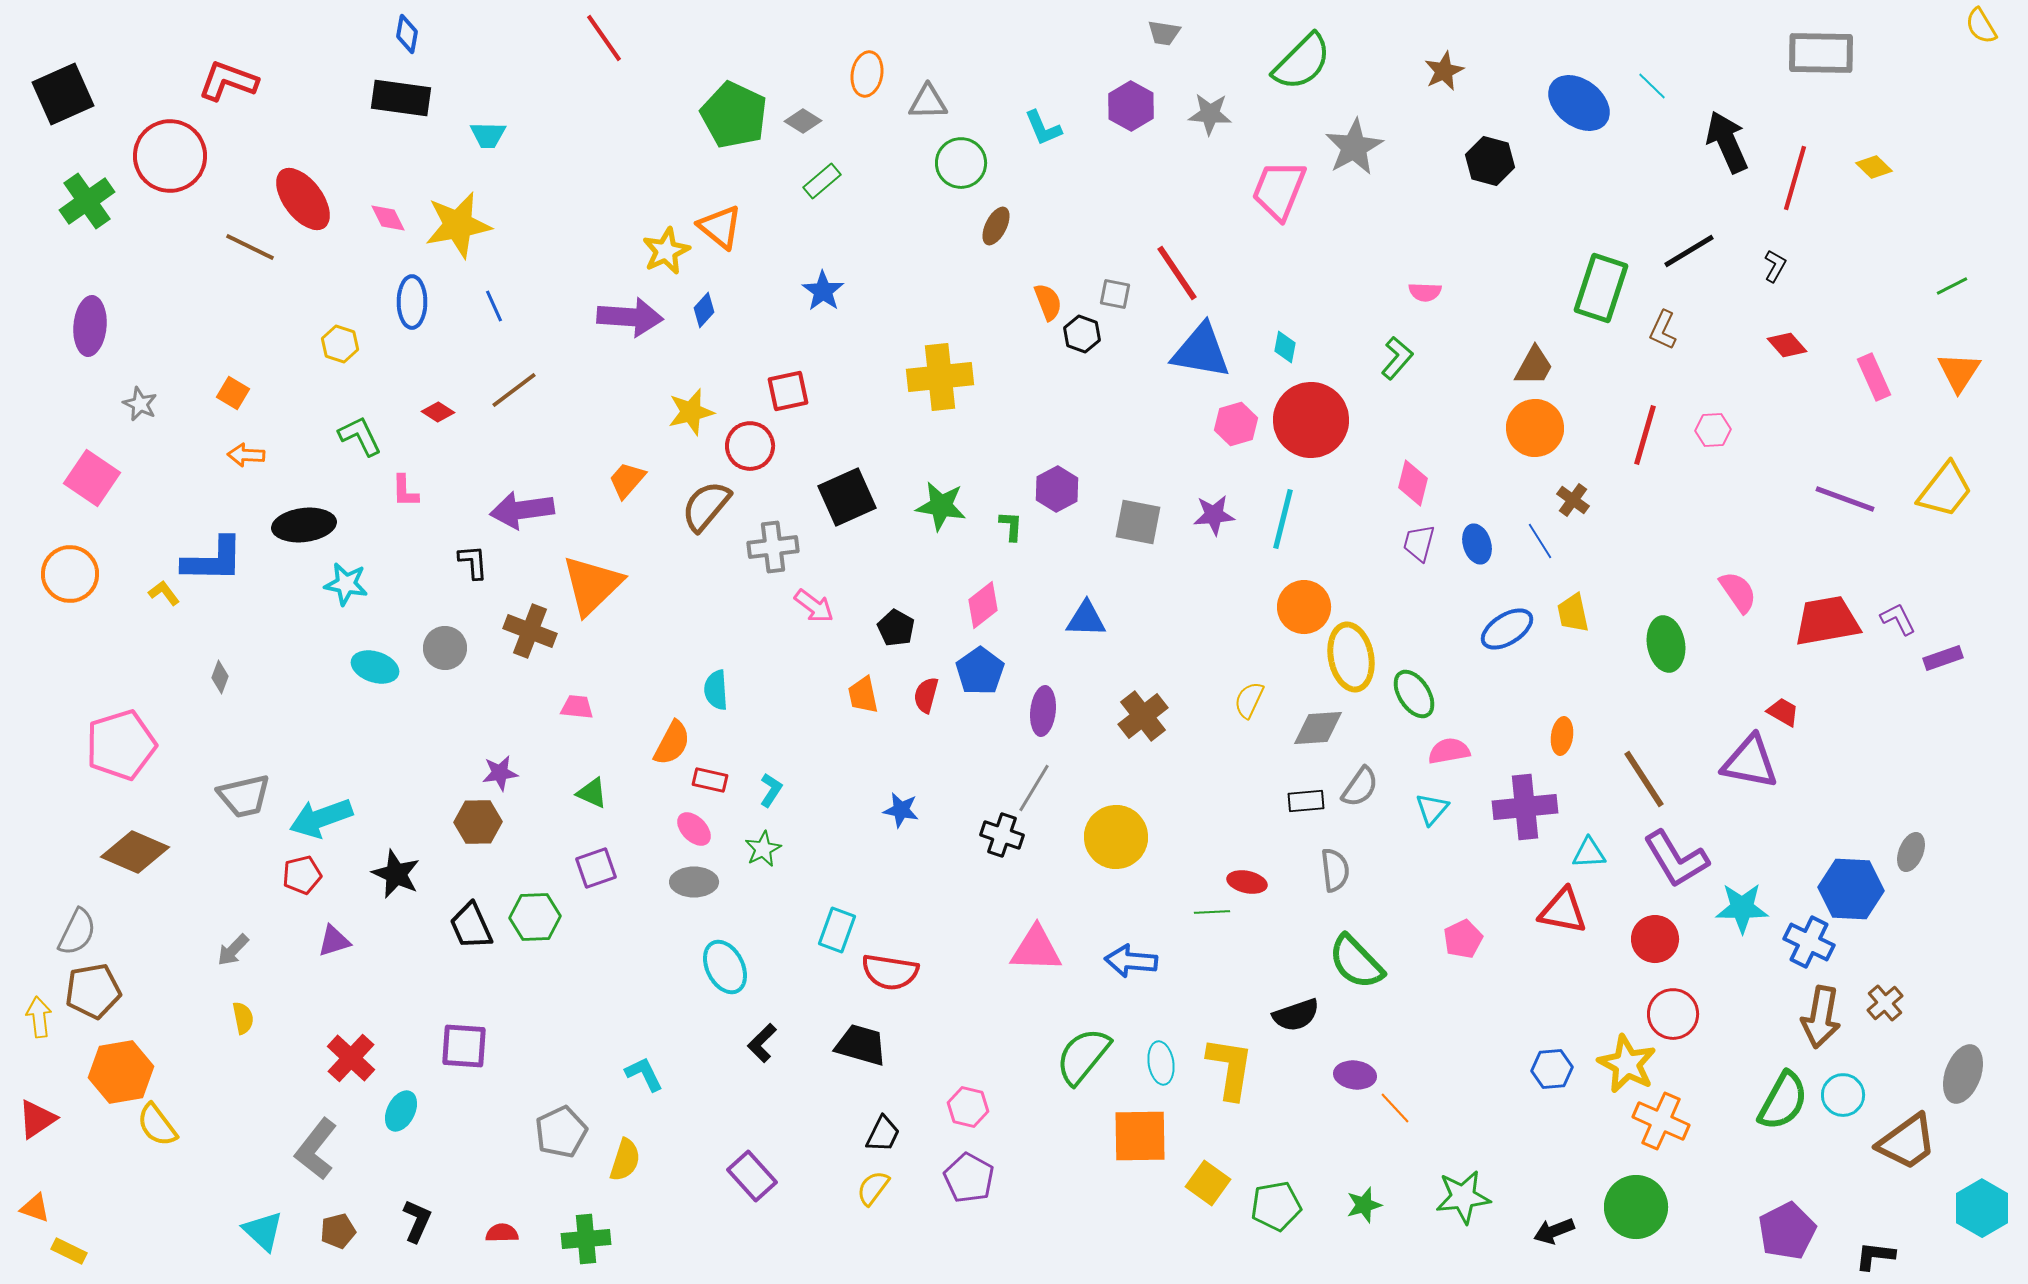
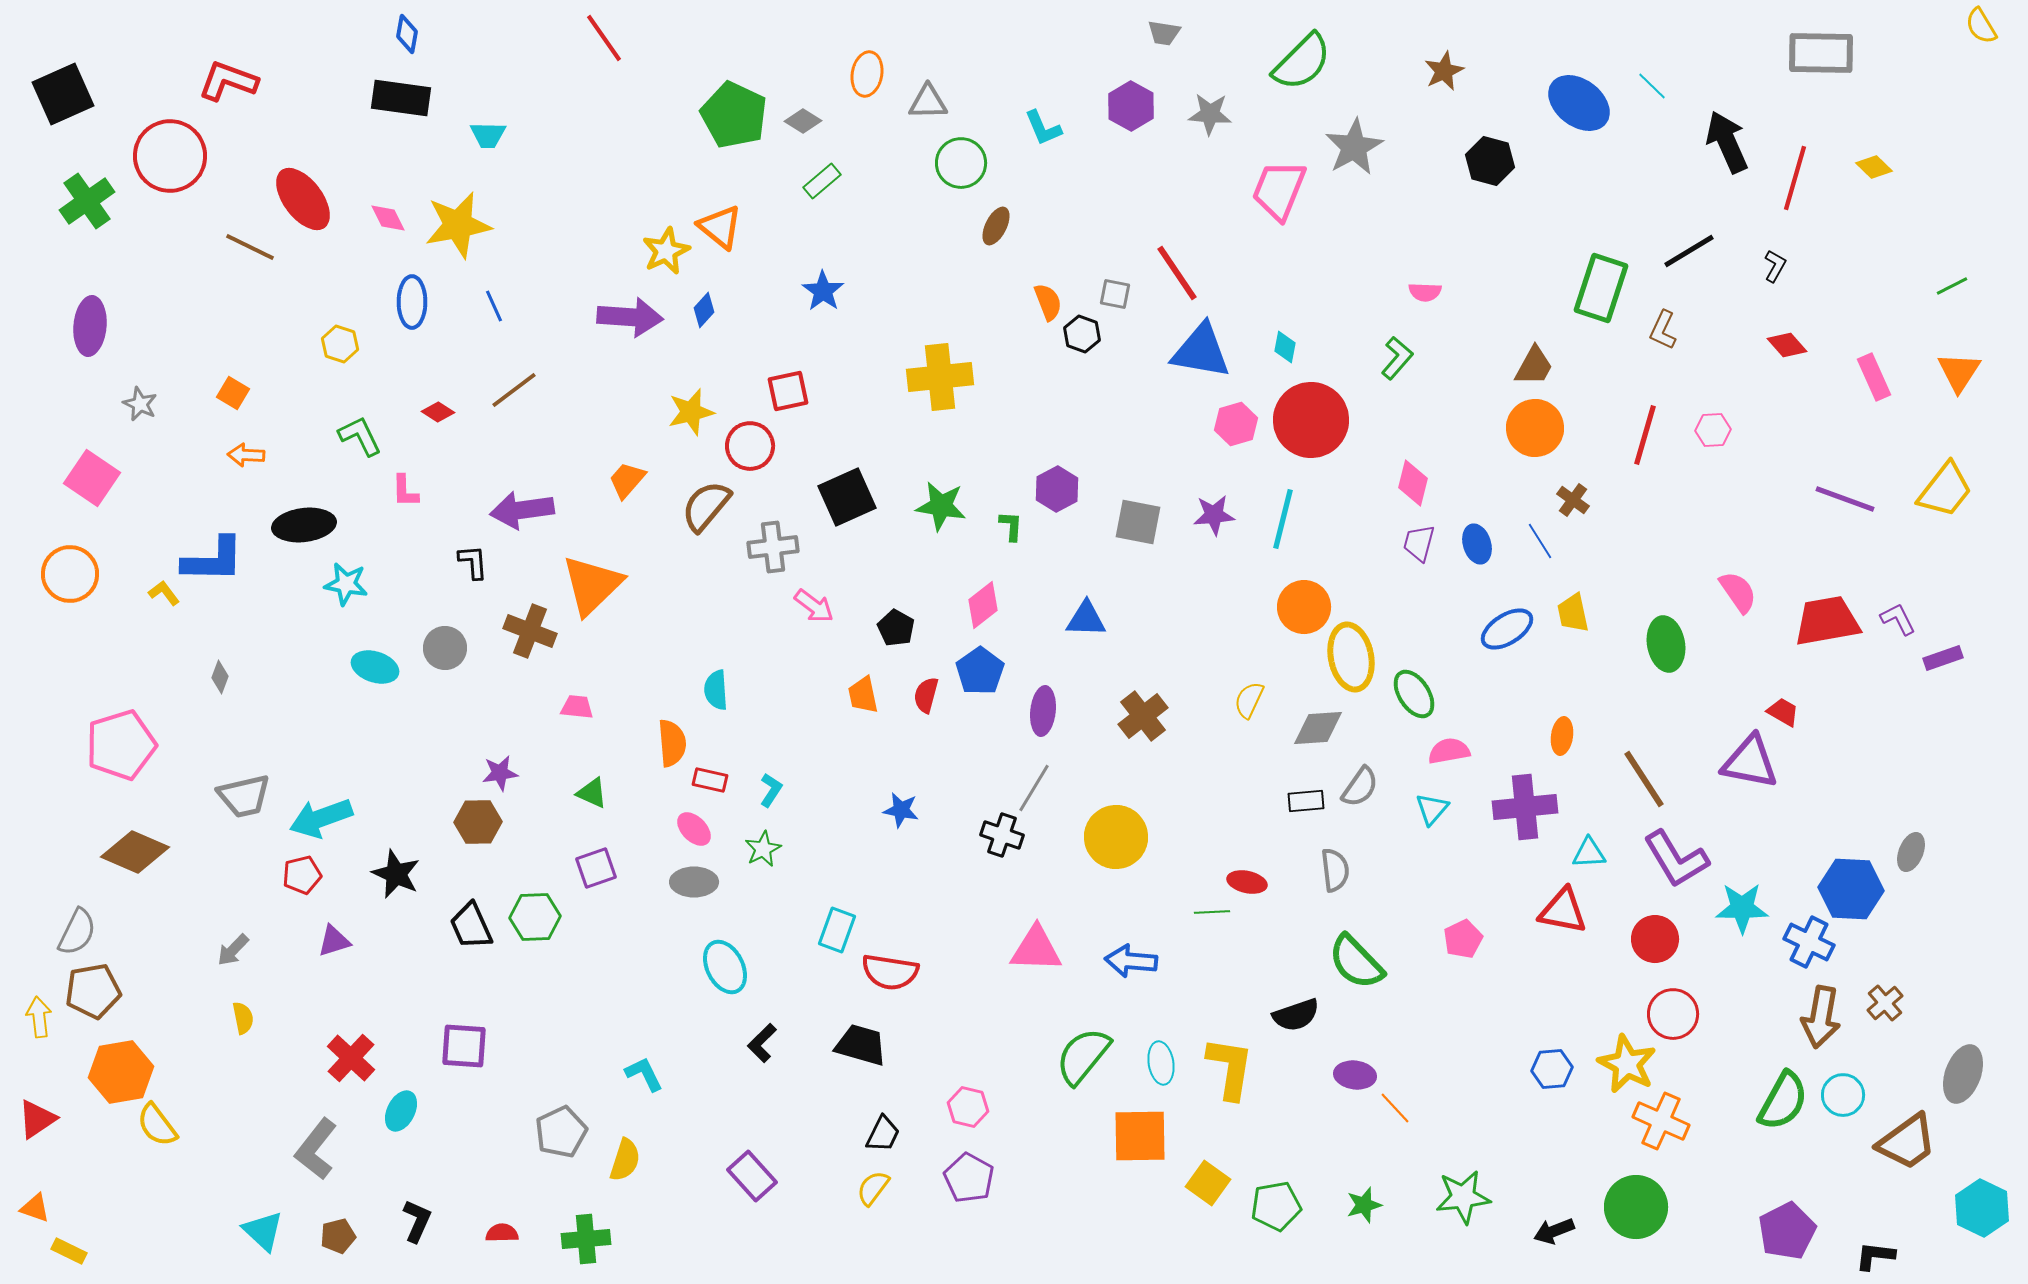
orange semicircle at (672, 743): rotated 33 degrees counterclockwise
cyan hexagon at (1982, 1208): rotated 4 degrees counterclockwise
brown pentagon at (338, 1231): moved 5 px down
